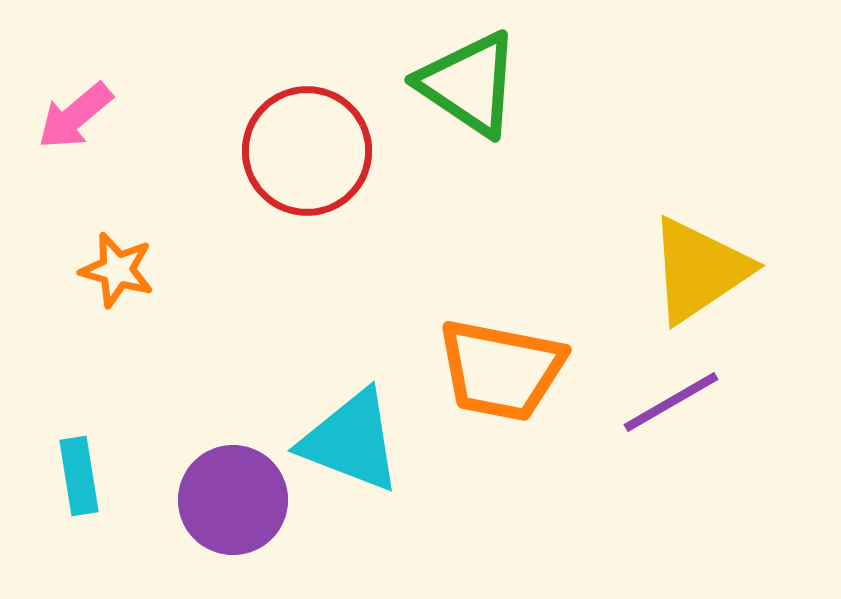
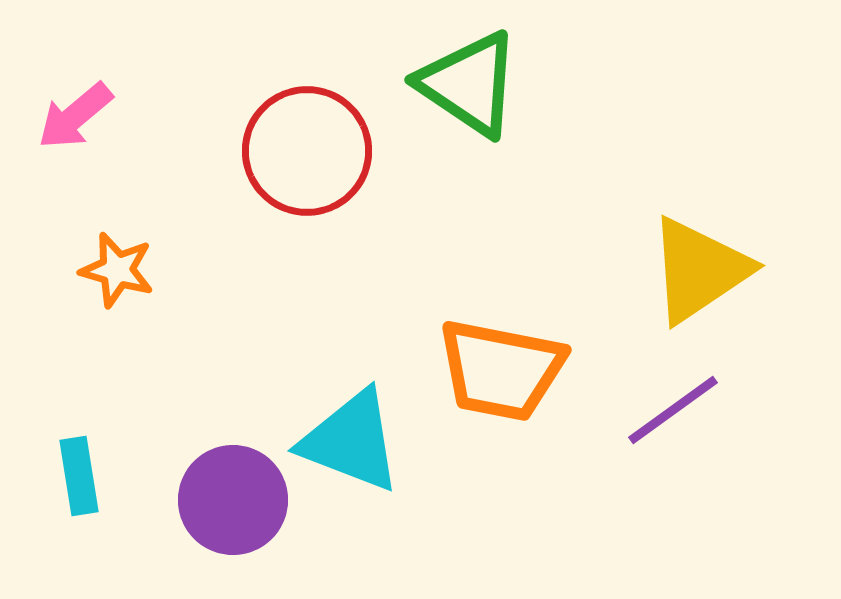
purple line: moved 2 px right, 8 px down; rotated 6 degrees counterclockwise
